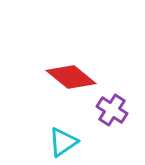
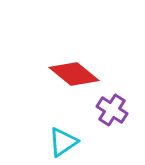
red diamond: moved 3 px right, 3 px up
